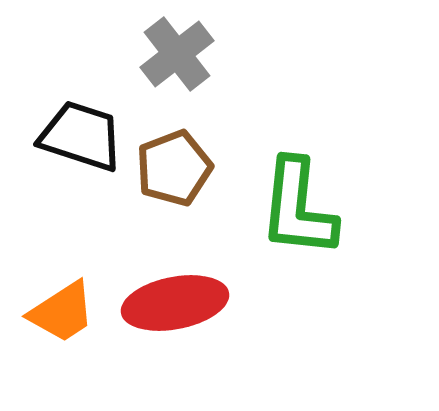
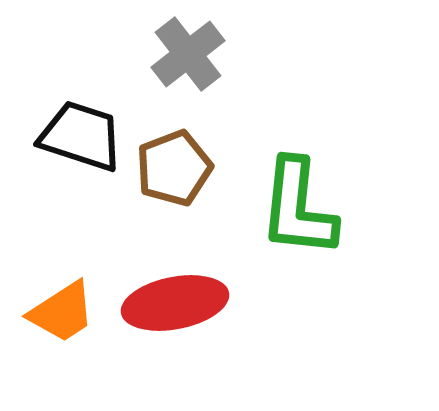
gray cross: moved 11 px right
